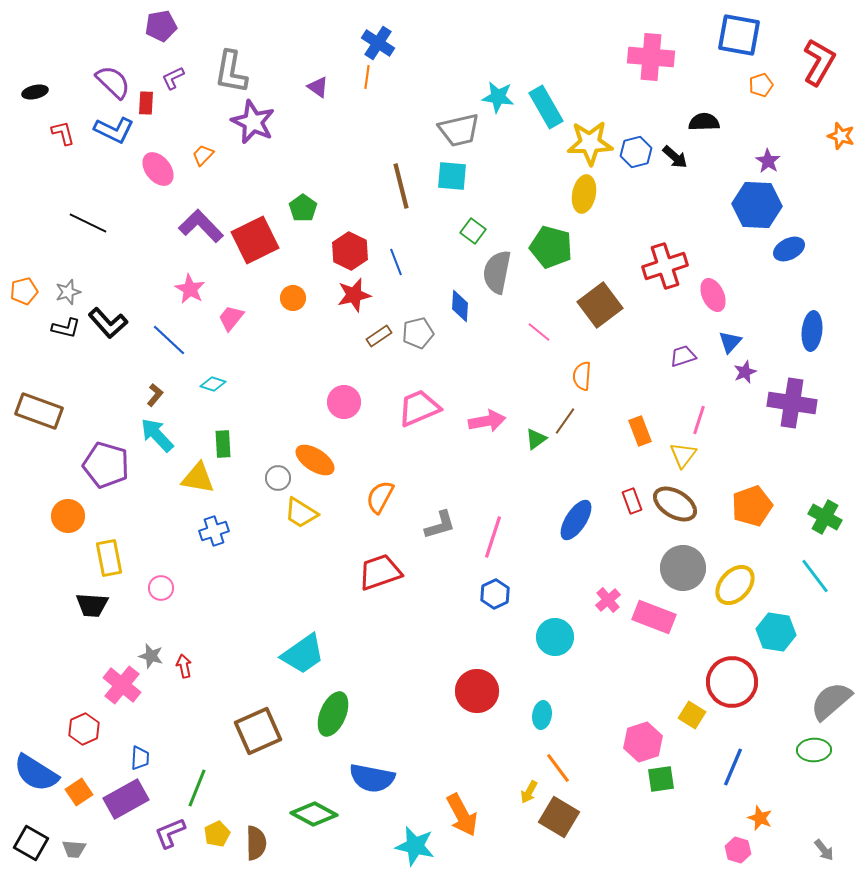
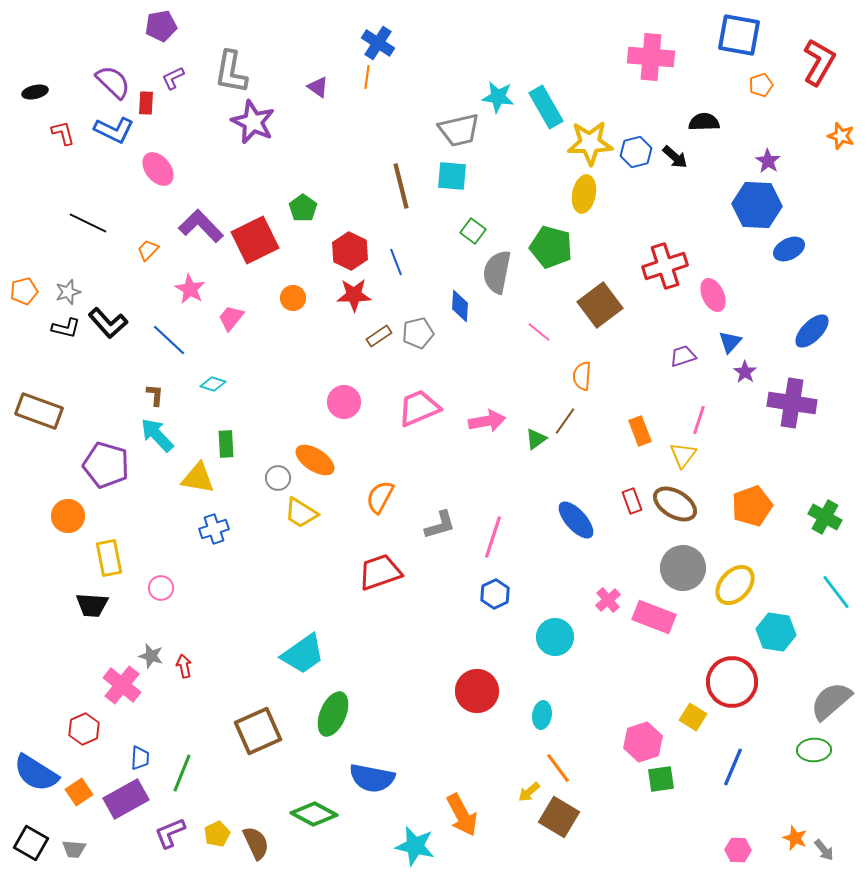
orange trapezoid at (203, 155): moved 55 px left, 95 px down
red star at (354, 295): rotated 12 degrees clockwise
blue ellipse at (812, 331): rotated 39 degrees clockwise
purple star at (745, 372): rotated 15 degrees counterclockwise
brown L-shape at (155, 395): rotated 35 degrees counterclockwise
green rectangle at (223, 444): moved 3 px right
blue ellipse at (576, 520): rotated 75 degrees counterclockwise
blue cross at (214, 531): moved 2 px up
cyan line at (815, 576): moved 21 px right, 16 px down
yellow square at (692, 715): moved 1 px right, 2 px down
green line at (197, 788): moved 15 px left, 15 px up
yellow arrow at (529, 792): rotated 20 degrees clockwise
orange star at (760, 818): moved 35 px right, 20 px down
brown semicircle at (256, 843): rotated 24 degrees counterclockwise
pink hexagon at (738, 850): rotated 15 degrees counterclockwise
